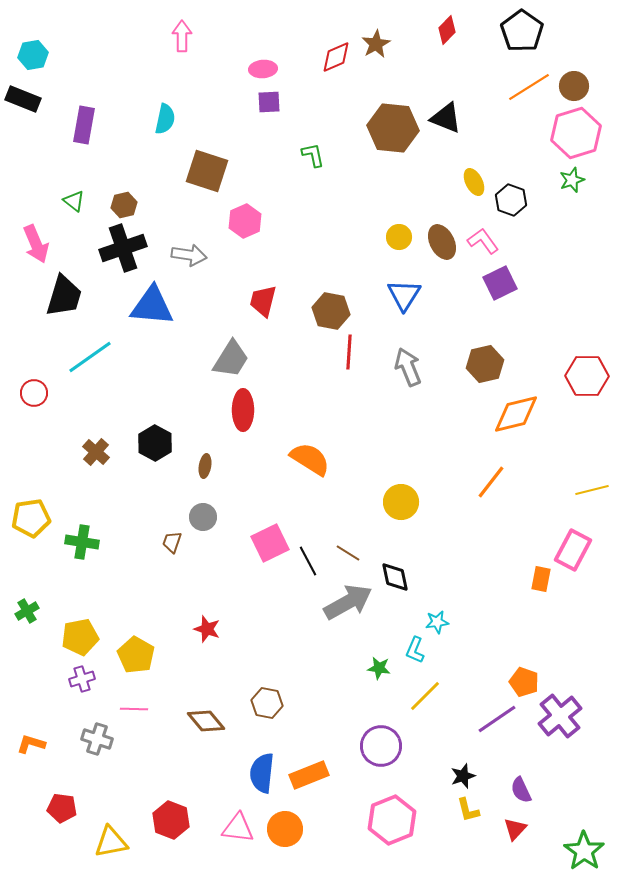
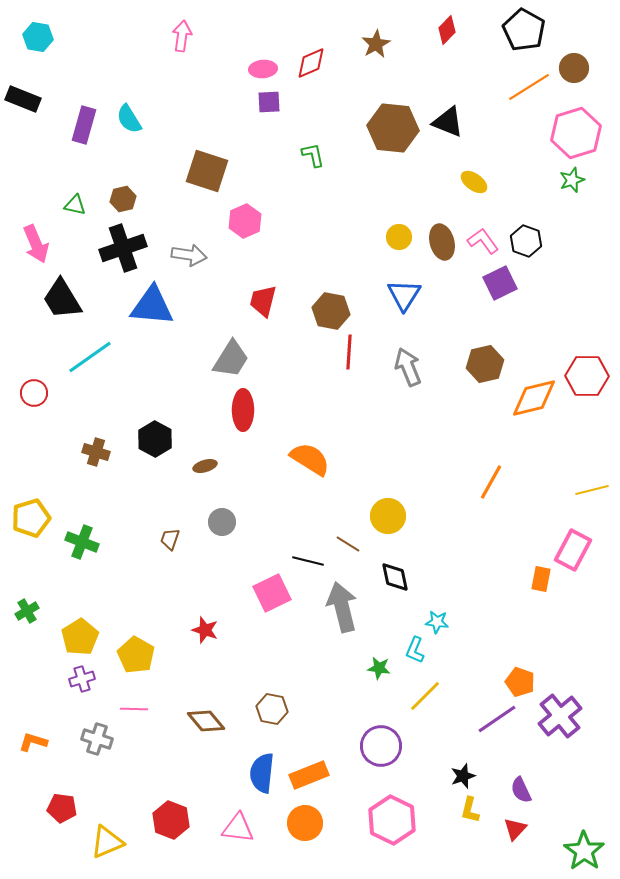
black pentagon at (522, 31): moved 2 px right, 1 px up; rotated 6 degrees counterclockwise
pink arrow at (182, 36): rotated 8 degrees clockwise
cyan hexagon at (33, 55): moved 5 px right, 18 px up; rotated 20 degrees clockwise
red diamond at (336, 57): moved 25 px left, 6 px down
brown circle at (574, 86): moved 18 px up
black triangle at (446, 118): moved 2 px right, 4 px down
cyan semicircle at (165, 119): moved 36 px left; rotated 136 degrees clockwise
purple rectangle at (84, 125): rotated 6 degrees clockwise
yellow ellipse at (474, 182): rotated 28 degrees counterclockwise
black hexagon at (511, 200): moved 15 px right, 41 px down
green triangle at (74, 201): moved 1 px right, 4 px down; rotated 25 degrees counterclockwise
brown hexagon at (124, 205): moved 1 px left, 6 px up
brown ellipse at (442, 242): rotated 12 degrees clockwise
black trapezoid at (64, 296): moved 2 px left, 3 px down; rotated 132 degrees clockwise
orange diamond at (516, 414): moved 18 px right, 16 px up
black hexagon at (155, 443): moved 4 px up
brown cross at (96, 452): rotated 24 degrees counterclockwise
brown ellipse at (205, 466): rotated 65 degrees clockwise
orange line at (491, 482): rotated 9 degrees counterclockwise
yellow circle at (401, 502): moved 13 px left, 14 px down
gray circle at (203, 517): moved 19 px right, 5 px down
yellow pentagon at (31, 518): rotated 9 degrees counterclockwise
green cross at (82, 542): rotated 12 degrees clockwise
brown trapezoid at (172, 542): moved 2 px left, 3 px up
pink square at (270, 543): moved 2 px right, 50 px down
brown line at (348, 553): moved 9 px up
black line at (308, 561): rotated 48 degrees counterclockwise
gray arrow at (348, 602): moved 6 px left, 5 px down; rotated 75 degrees counterclockwise
cyan star at (437, 622): rotated 15 degrees clockwise
red star at (207, 629): moved 2 px left, 1 px down
yellow pentagon at (80, 637): rotated 21 degrees counterclockwise
orange pentagon at (524, 682): moved 4 px left
brown hexagon at (267, 703): moved 5 px right, 6 px down
orange L-shape at (31, 744): moved 2 px right, 2 px up
yellow L-shape at (468, 810): moved 2 px right; rotated 28 degrees clockwise
pink hexagon at (392, 820): rotated 12 degrees counterclockwise
orange circle at (285, 829): moved 20 px right, 6 px up
yellow triangle at (111, 842): moved 4 px left; rotated 12 degrees counterclockwise
